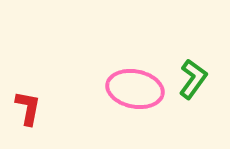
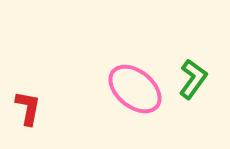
pink ellipse: rotated 28 degrees clockwise
